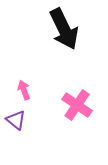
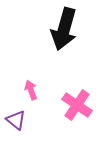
black arrow: rotated 42 degrees clockwise
pink arrow: moved 7 px right
